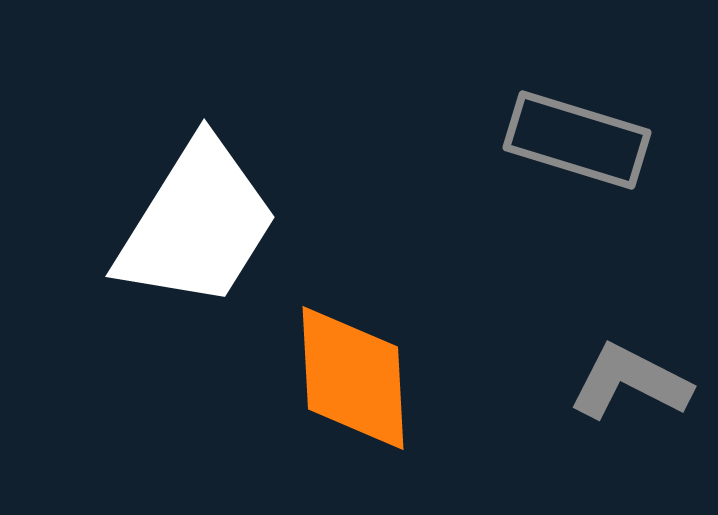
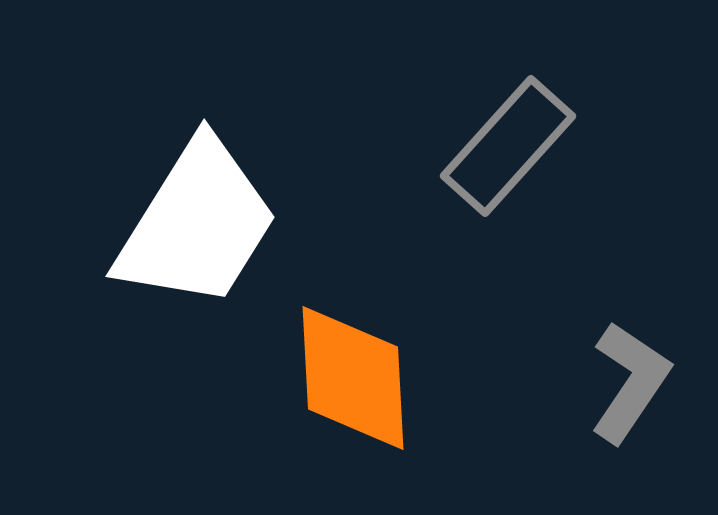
gray rectangle: moved 69 px left, 6 px down; rotated 65 degrees counterclockwise
gray L-shape: rotated 97 degrees clockwise
